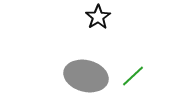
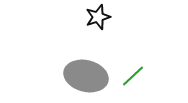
black star: rotated 15 degrees clockwise
